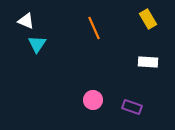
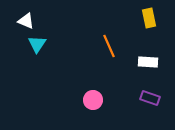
yellow rectangle: moved 1 px right, 1 px up; rotated 18 degrees clockwise
orange line: moved 15 px right, 18 px down
purple rectangle: moved 18 px right, 9 px up
